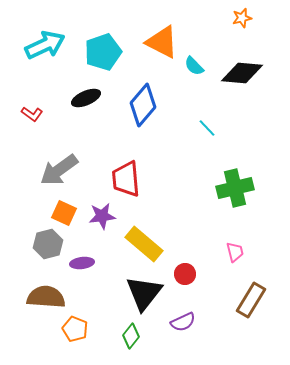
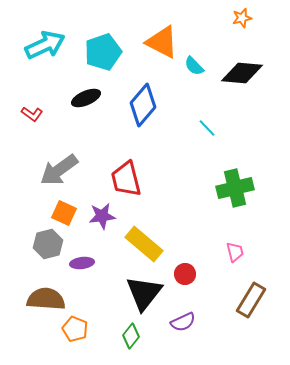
red trapezoid: rotated 9 degrees counterclockwise
brown semicircle: moved 2 px down
